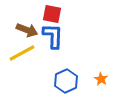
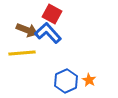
red square: rotated 18 degrees clockwise
blue L-shape: moved 5 px left, 3 px up; rotated 44 degrees counterclockwise
yellow line: rotated 24 degrees clockwise
orange star: moved 12 px left, 1 px down
